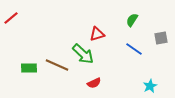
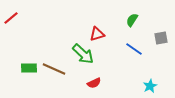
brown line: moved 3 px left, 4 px down
